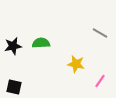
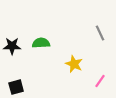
gray line: rotated 35 degrees clockwise
black star: moved 1 px left; rotated 12 degrees clockwise
yellow star: moved 2 px left; rotated 12 degrees clockwise
black square: moved 2 px right; rotated 28 degrees counterclockwise
